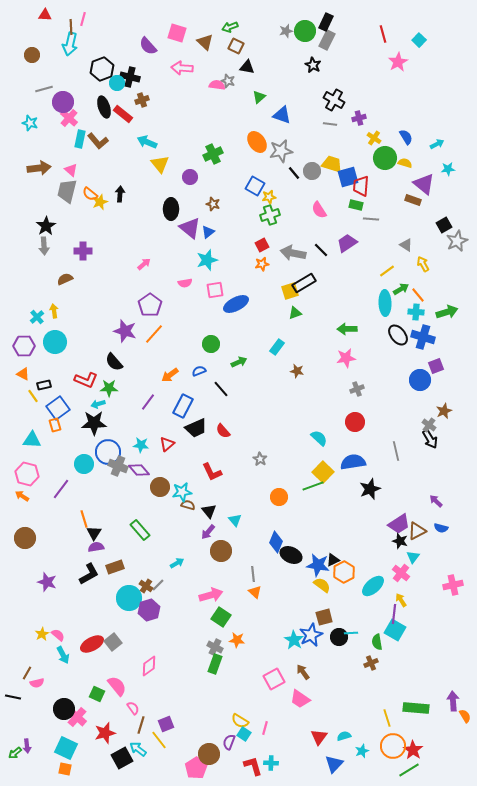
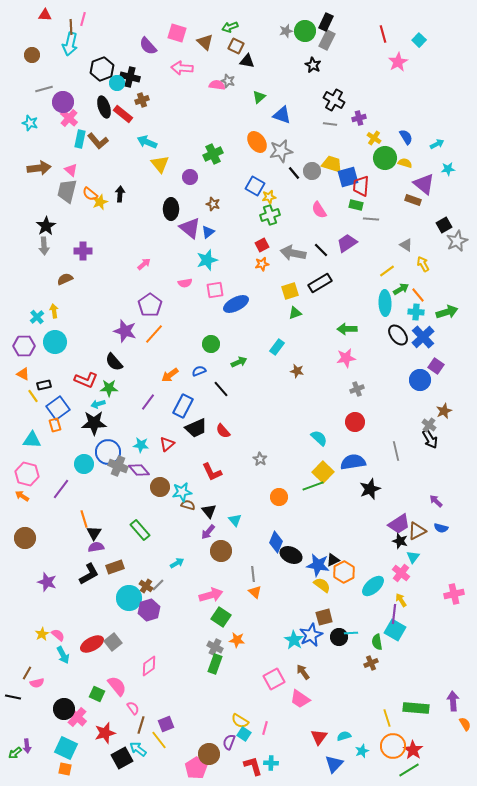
black triangle at (247, 67): moved 6 px up
black rectangle at (304, 283): moved 16 px right
blue cross at (423, 337): rotated 30 degrees clockwise
purple square at (436, 366): rotated 35 degrees counterclockwise
pink cross at (453, 585): moved 1 px right, 9 px down
orange semicircle at (465, 716): moved 8 px down
